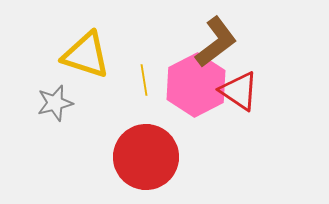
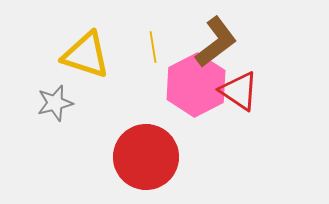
yellow line: moved 9 px right, 33 px up
